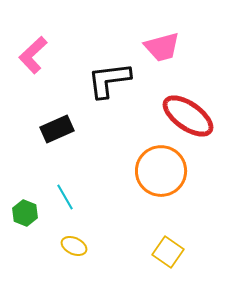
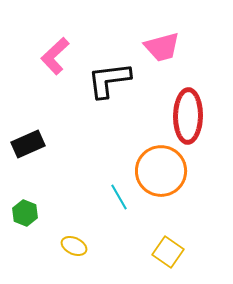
pink L-shape: moved 22 px right, 1 px down
red ellipse: rotated 56 degrees clockwise
black rectangle: moved 29 px left, 15 px down
cyan line: moved 54 px right
